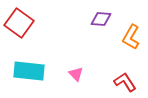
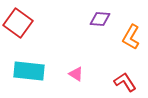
purple diamond: moved 1 px left
red square: moved 1 px left
pink triangle: rotated 14 degrees counterclockwise
